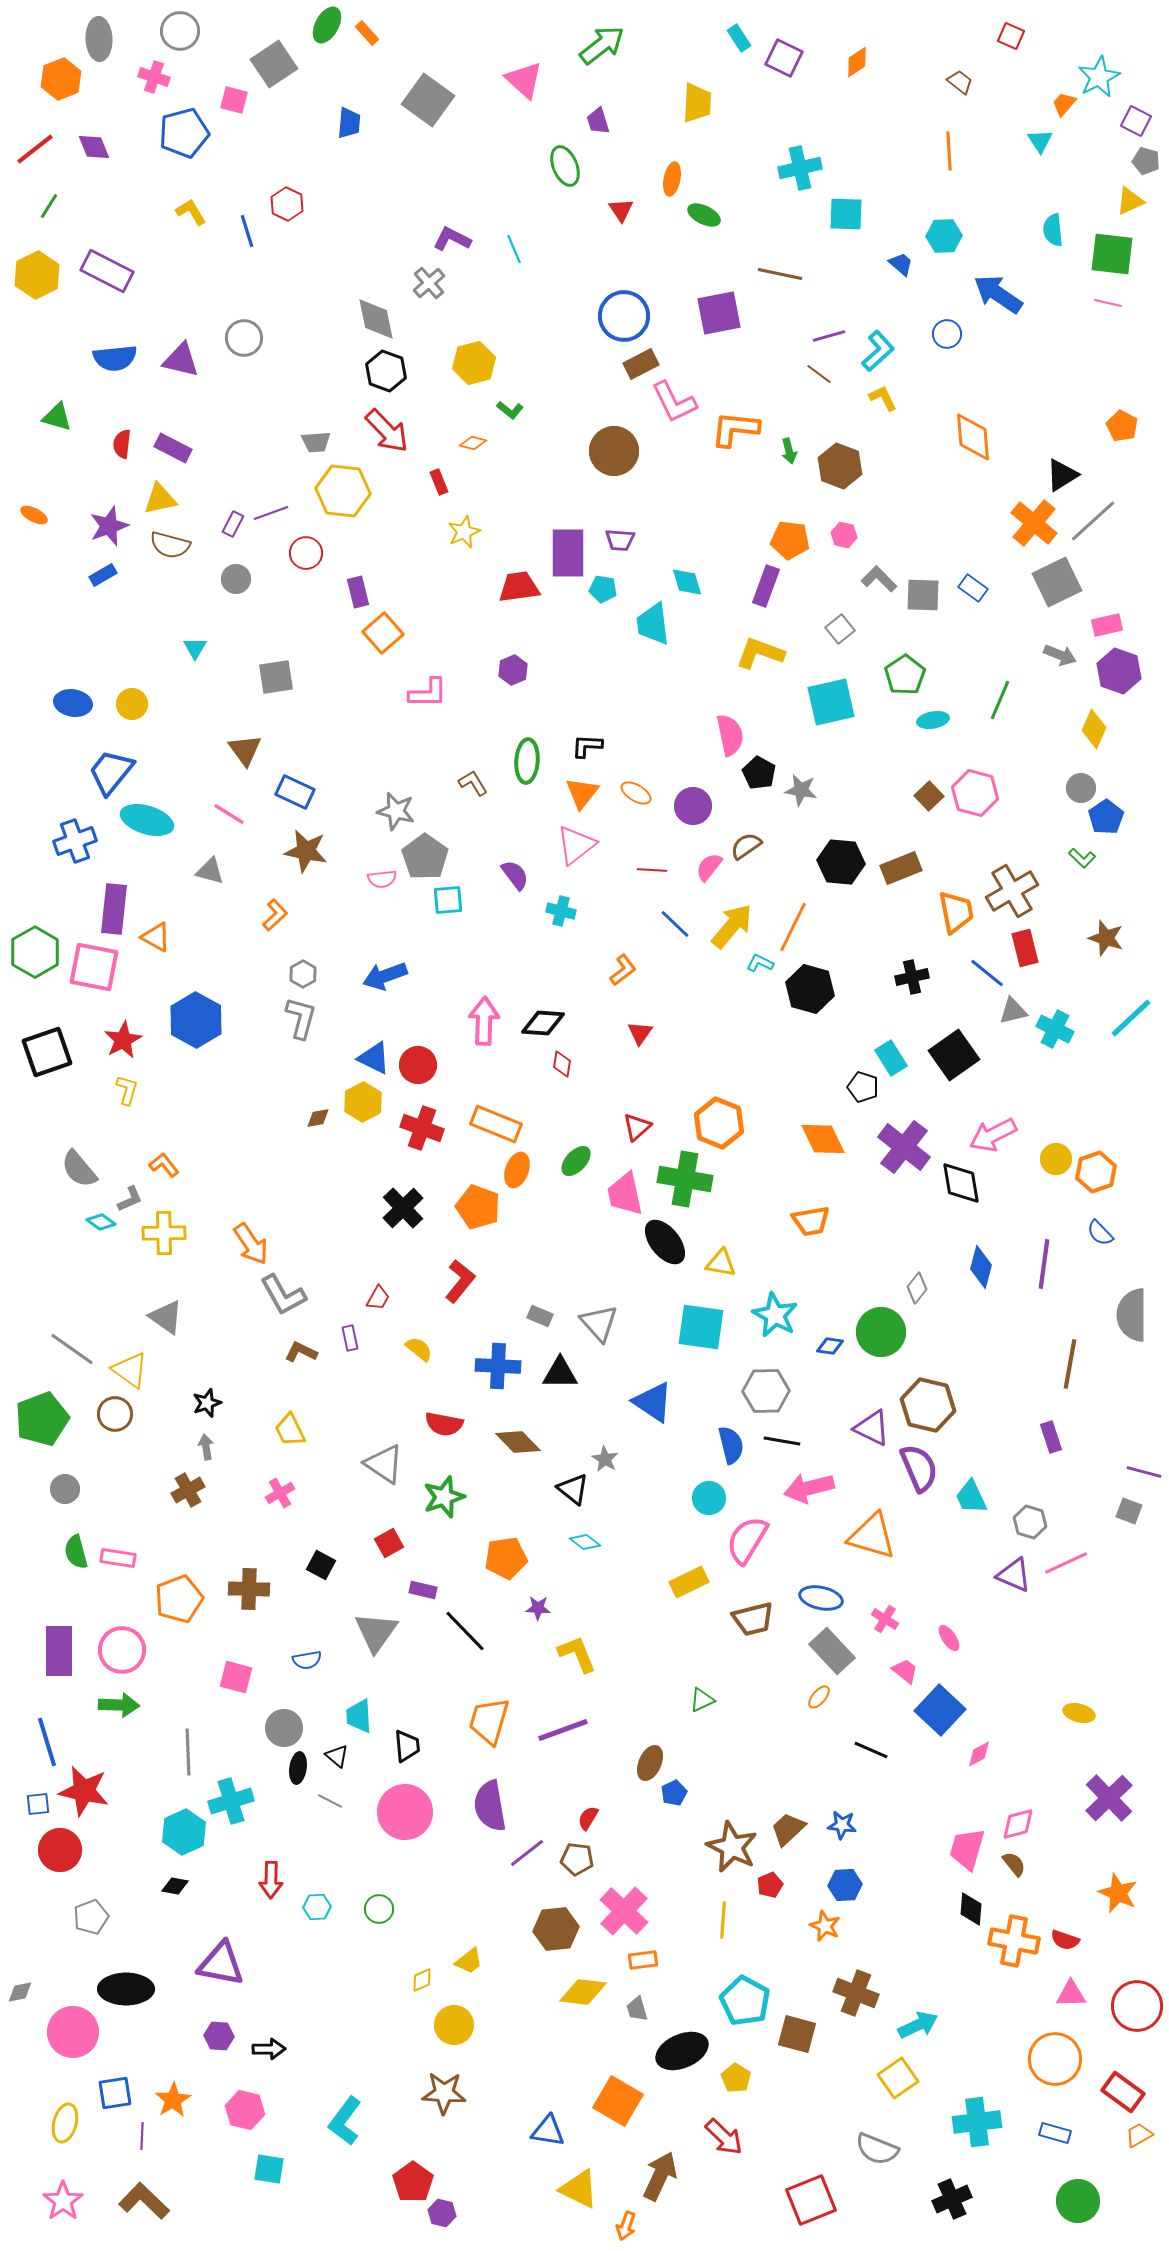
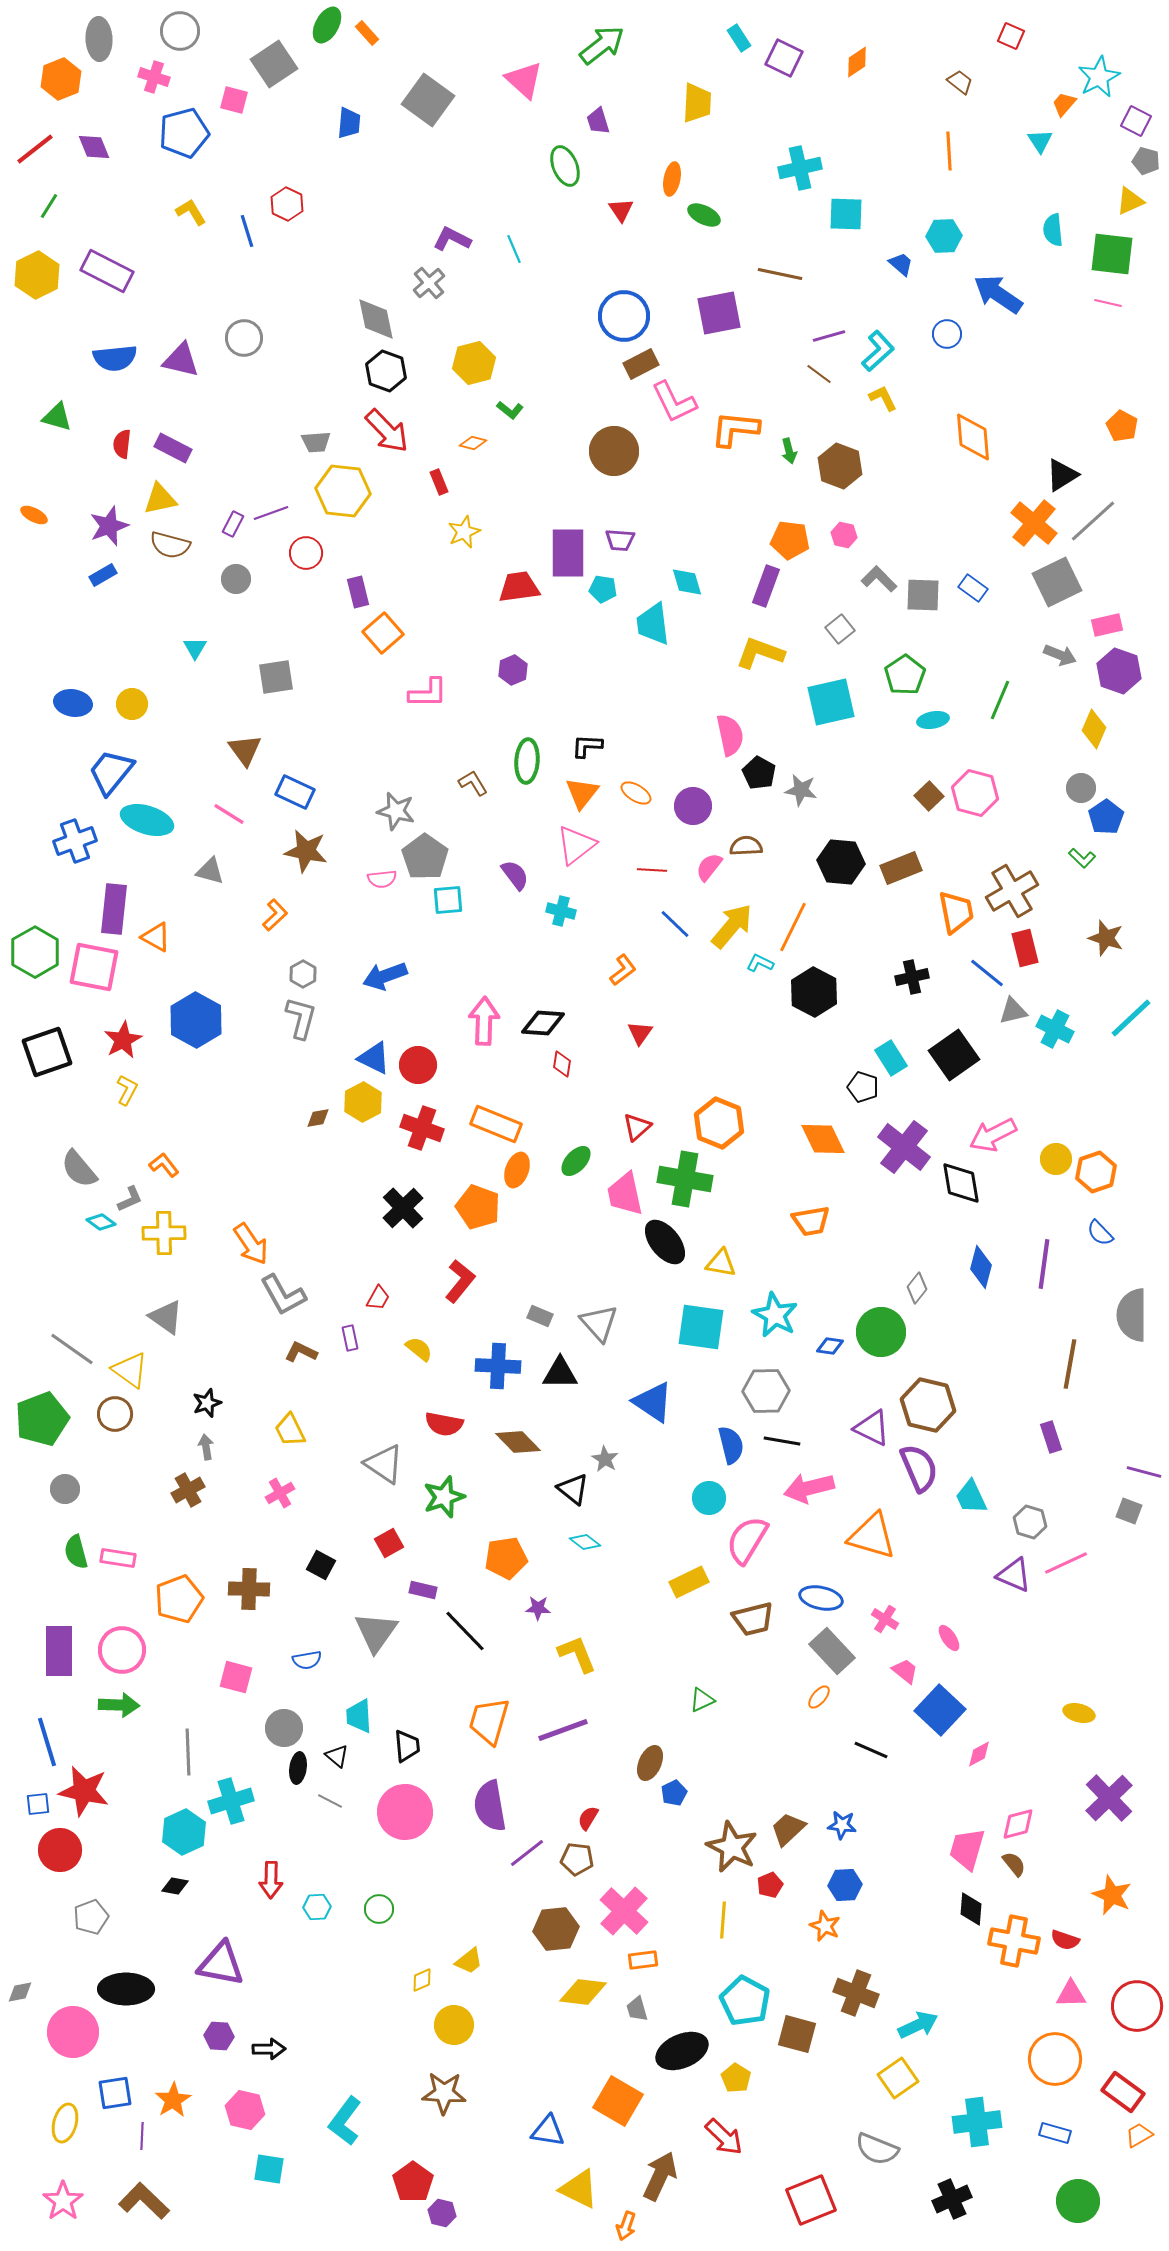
brown semicircle at (746, 846): rotated 32 degrees clockwise
black hexagon at (810, 989): moved 4 px right, 3 px down; rotated 12 degrees clockwise
yellow L-shape at (127, 1090): rotated 12 degrees clockwise
orange star at (1118, 1893): moved 6 px left, 2 px down
